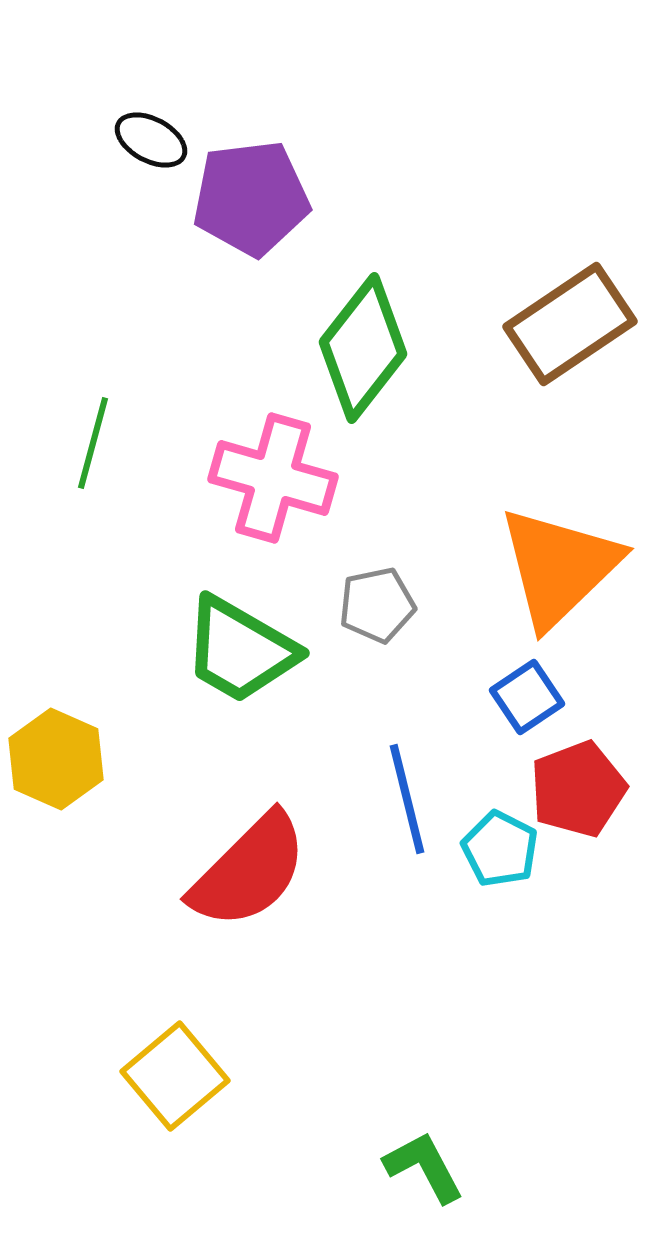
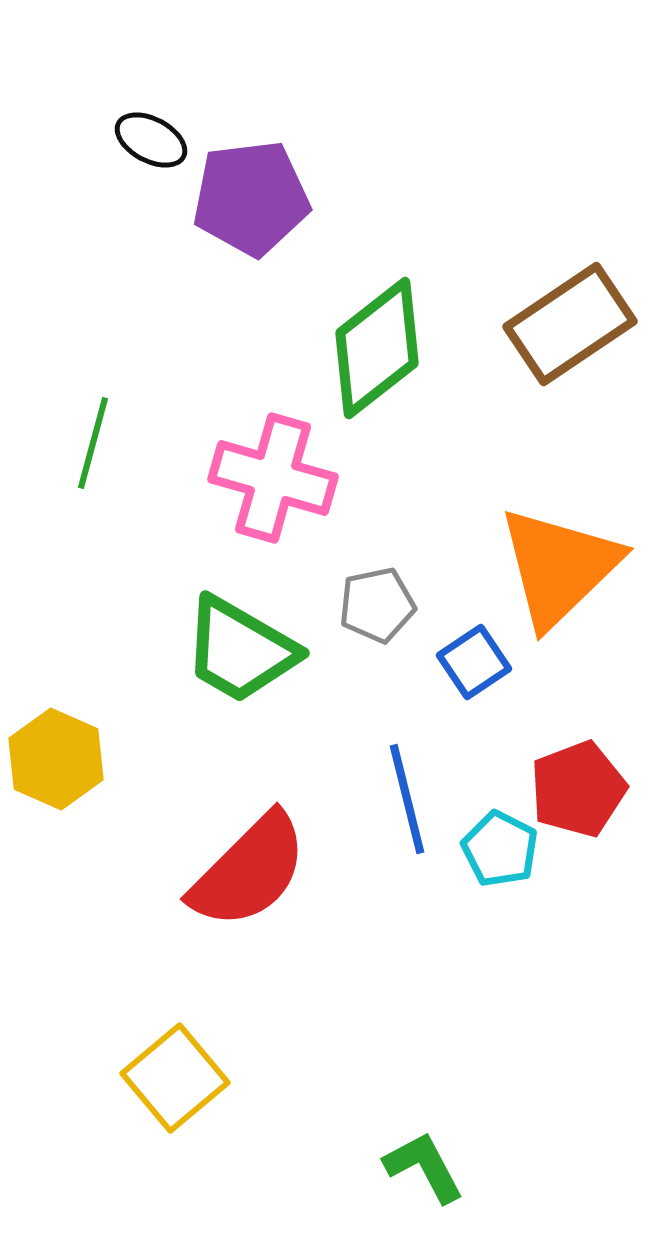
green diamond: moved 14 px right; rotated 14 degrees clockwise
blue square: moved 53 px left, 35 px up
yellow square: moved 2 px down
